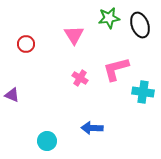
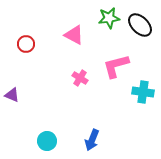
black ellipse: rotated 25 degrees counterclockwise
pink triangle: rotated 30 degrees counterclockwise
pink L-shape: moved 3 px up
blue arrow: moved 12 px down; rotated 70 degrees counterclockwise
